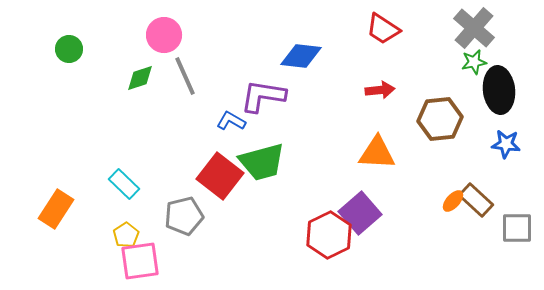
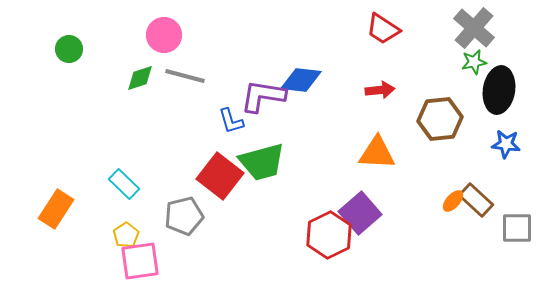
blue diamond: moved 24 px down
gray line: rotated 51 degrees counterclockwise
black ellipse: rotated 15 degrees clockwise
blue L-shape: rotated 136 degrees counterclockwise
